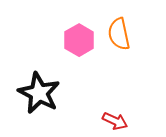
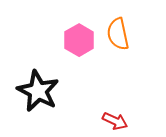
orange semicircle: moved 1 px left
black star: moved 1 px left, 2 px up
